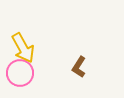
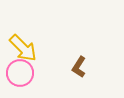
yellow arrow: rotated 16 degrees counterclockwise
